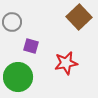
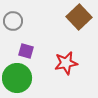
gray circle: moved 1 px right, 1 px up
purple square: moved 5 px left, 5 px down
green circle: moved 1 px left, 1 px down
